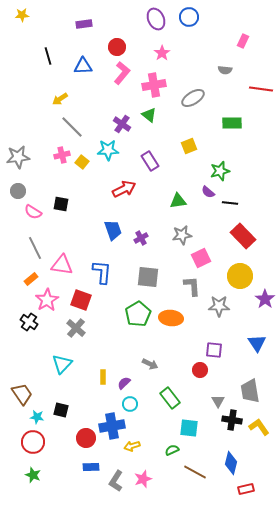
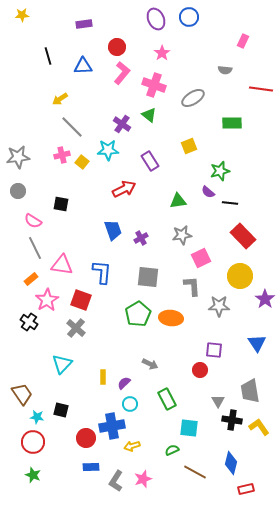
pink cross at (154, 85): rotated 30 degrees clockwise
pink semicircle at (33, 212): moved 9 px down
green rectangle at (170, 398): moved 3 px left, 1 px down; rotated 10 degrees clockwise
